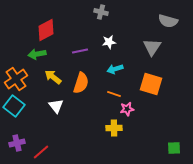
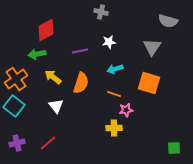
orange square: moved 2 px left, 1 px up
pink star: moved 1 px left, 1 px down
red line: moved 7 px right, 9 px up
